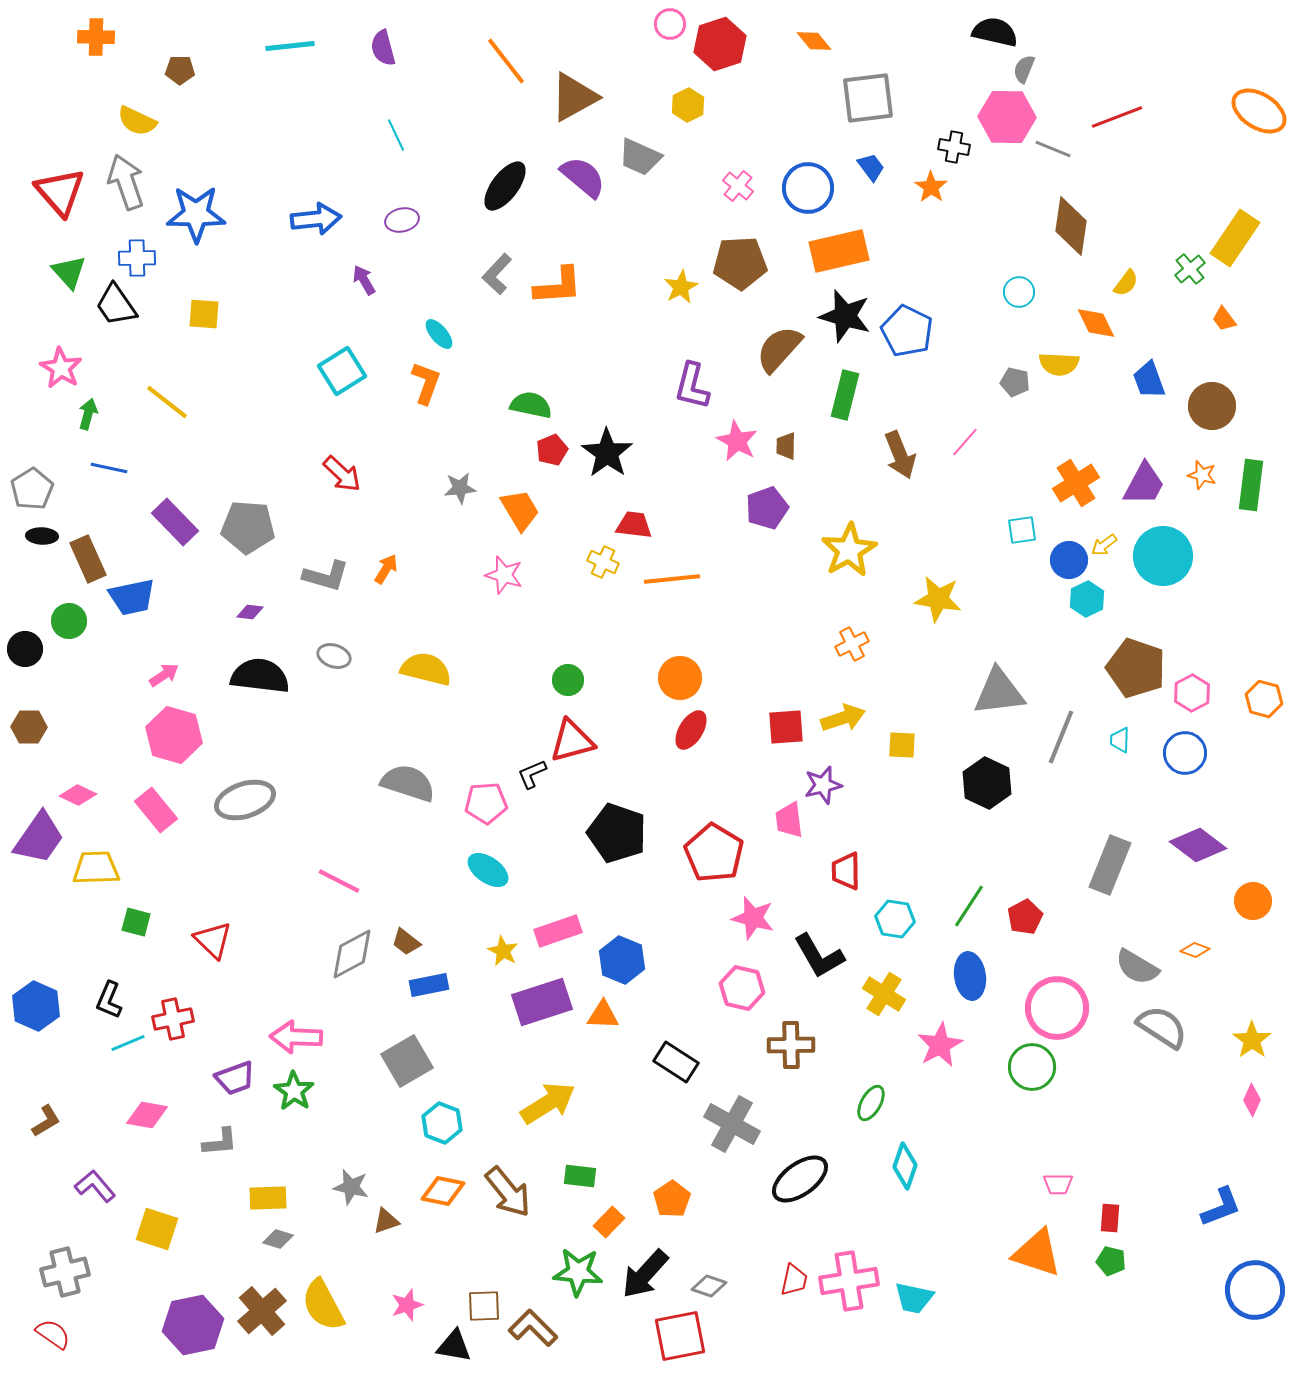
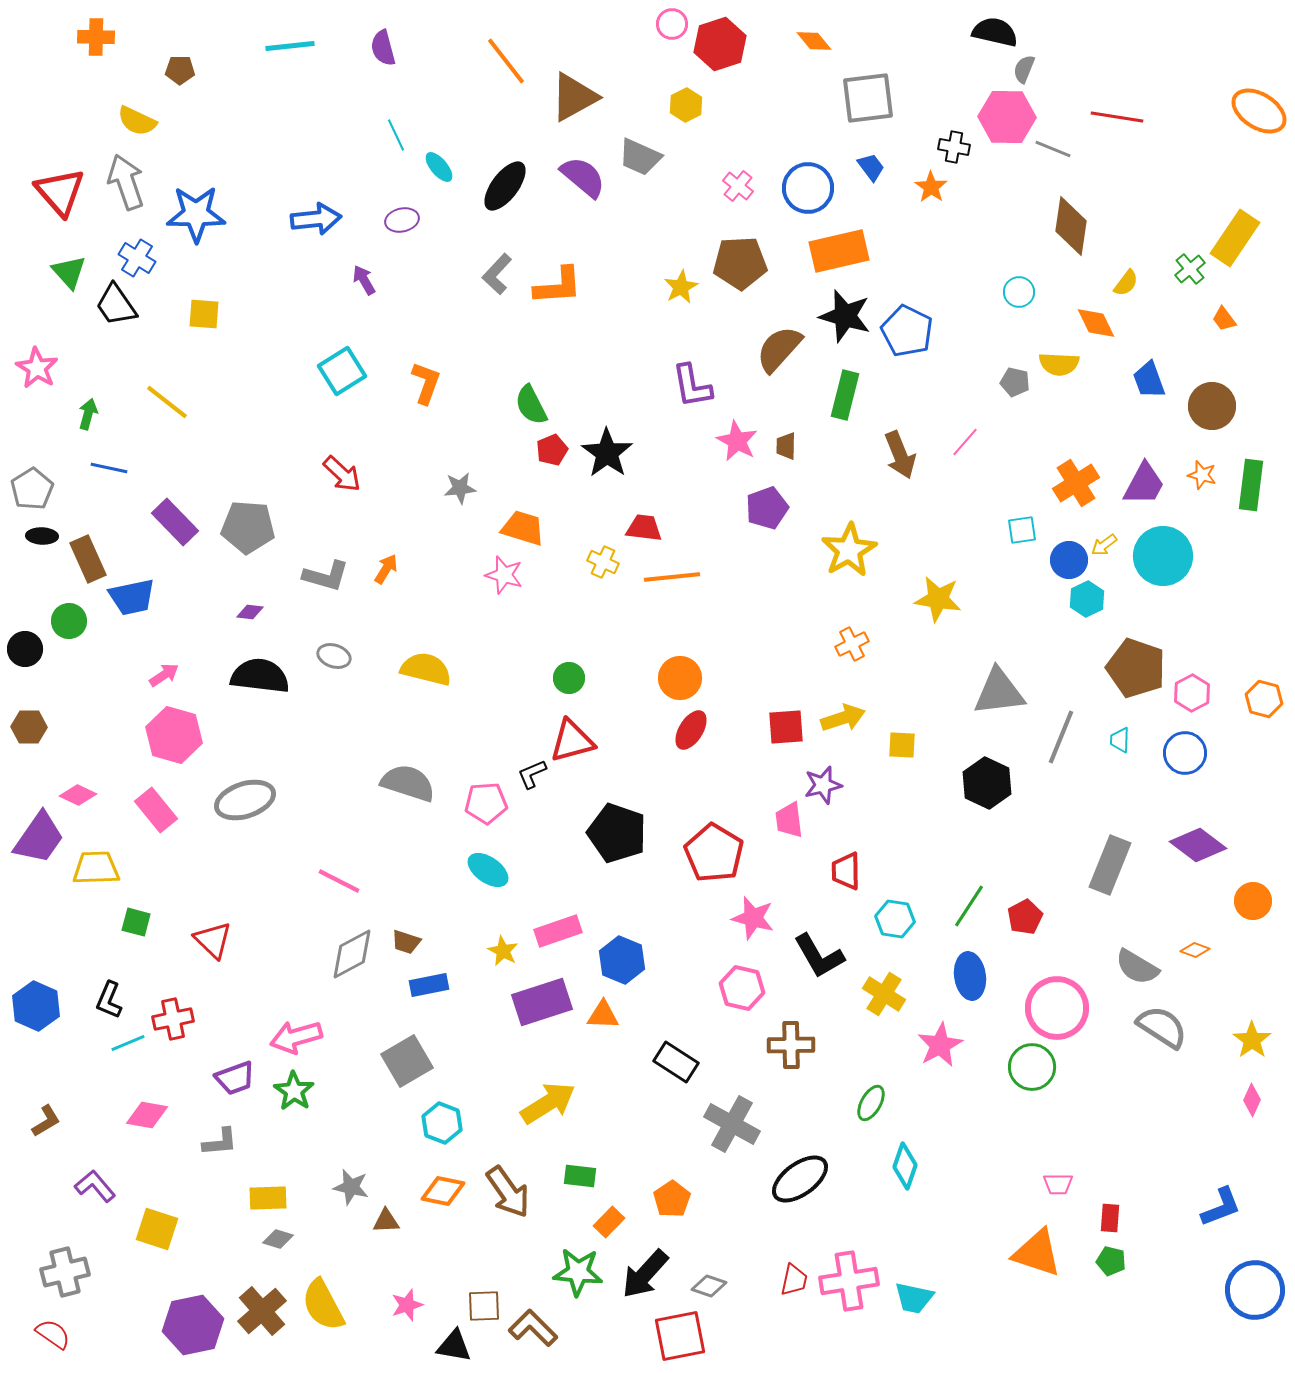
pink circle at (670, 24): moved 2 px right
yellow hexagon at (688, 105): moved 2 px left
red line at (1117, 117): rotated 30 degrees clockwise
blue cross at (137, 258): rotated 33 degrees clockwise
cyan ellipse at (439, 334): moved 167 px up
pink star at (61, 368): moved 24 px left
purple L-shape at (692, 386): rotated 24 degrees counterclockwise
green semicircle at (531, 405): rotated 129 degrees counterclockwise
orange trapezoid at (520, 510): moved 3 px right, 18 px down; rotated 42 degrees counterclockwise
red trapezoid at (634, 525): moved 10 px right, 3 px down
orange line at (672, 579): moved 2 px up
green circle at (568, 680): moved 1 px right, 2 px up
brown trapezoid at (406, 942): rotated 20 degrees counterclockwise
pink arrow at (296, 1037): rotated 18 degrees counterclockwise
brown arrow at (508, 1192): rotated 4 degrees clockwise
brown triangle at (386, 1221): rotated 16 degrees clockwise
